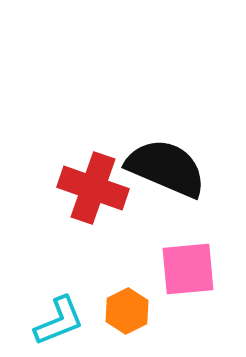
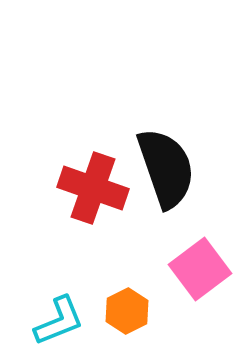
black semicircle: rotated 48 degrees clockwise
pink square: moved 12 px right; rotated 32 degrees counterclockwise
